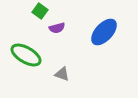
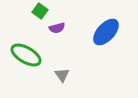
blue ellipse: moved 2 px right
gray triangle: moved 1 px down; rotated 35 degrees clockwise
